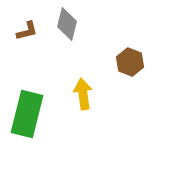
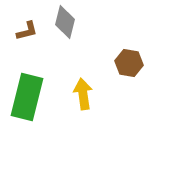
gray diamond: moved 2 px left, 2 px up
brown hexagon: moved 1 px left, 1 px down; rotated 12 degrees counterclockwise
green rectangle: moved 17 px up
